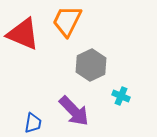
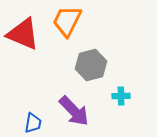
gray hexagon: rotated 12 degrees clockwise
cyan cross: rotated 24 degrees counterclockwise
